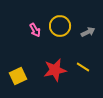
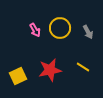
yellow circle: moved 2 px down
gray arrow: rotated 88 degrees clockwise
red star: moved 5 px left
